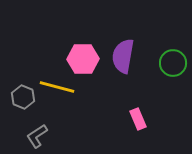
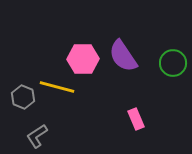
purple semicircle: rotated 44 degrees counterclockwise
pink rectangle: moved 2 px left
